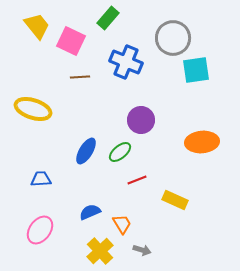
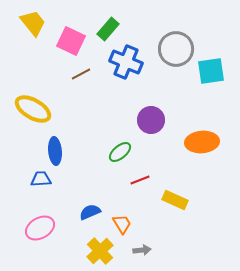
green rectangle: moved 11 px down
yellow trapezoid: moved 4 px left, 3 px up
gray circle: moved 3 px right, 11 px down
cyan square: moved 15 px right, 1 px down
brown line: moved 1 px right, 3 px up; rotated 24 degrees counterclockwise
yellow ellipse: rotated 12 degrees clockwise
purple circle: moved 10 px right
blue ellipse: moved 31 px left; rotated 36 degrees counterclockwise
red line: moved 3 px right
pink ellipse: moved 2 px up; rotated 24 degrees clockwise
gray arrow: rotated 24 degrees counterclockwise
